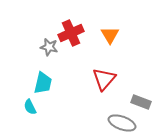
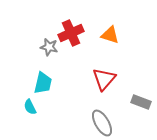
orange triangle: rotated 42 degrees counterclockwise
gray ellipse: moved 20 px left; rotated 40 degrees clockwise
